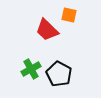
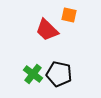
green cross: moved 2 px right, 5 px down; rotated 24 degrees counterclockwise
black pentagon: rotated 15 degrees counterclockwise
